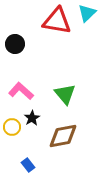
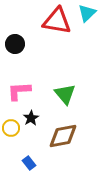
pink L-shape: moved 2 px left; rotated 45 degrees counterclockwise
black star: moved 1 px left
yellow circle: moved 1 px left, 1 px down
blue rectangle: moved 1 px right, 2 px up
